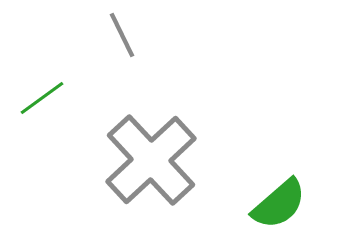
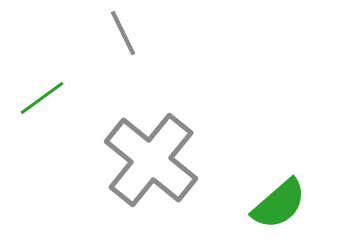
gray line: moved 1 px right, 2 px up
gray cross: rotated 8 degrees counterclockwise
